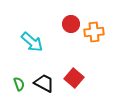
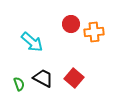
black trapezoid: moved 1 px left, 5 px up
